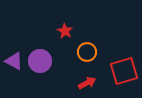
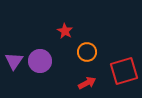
purple triangle: rotated 36 degrees clockwise
